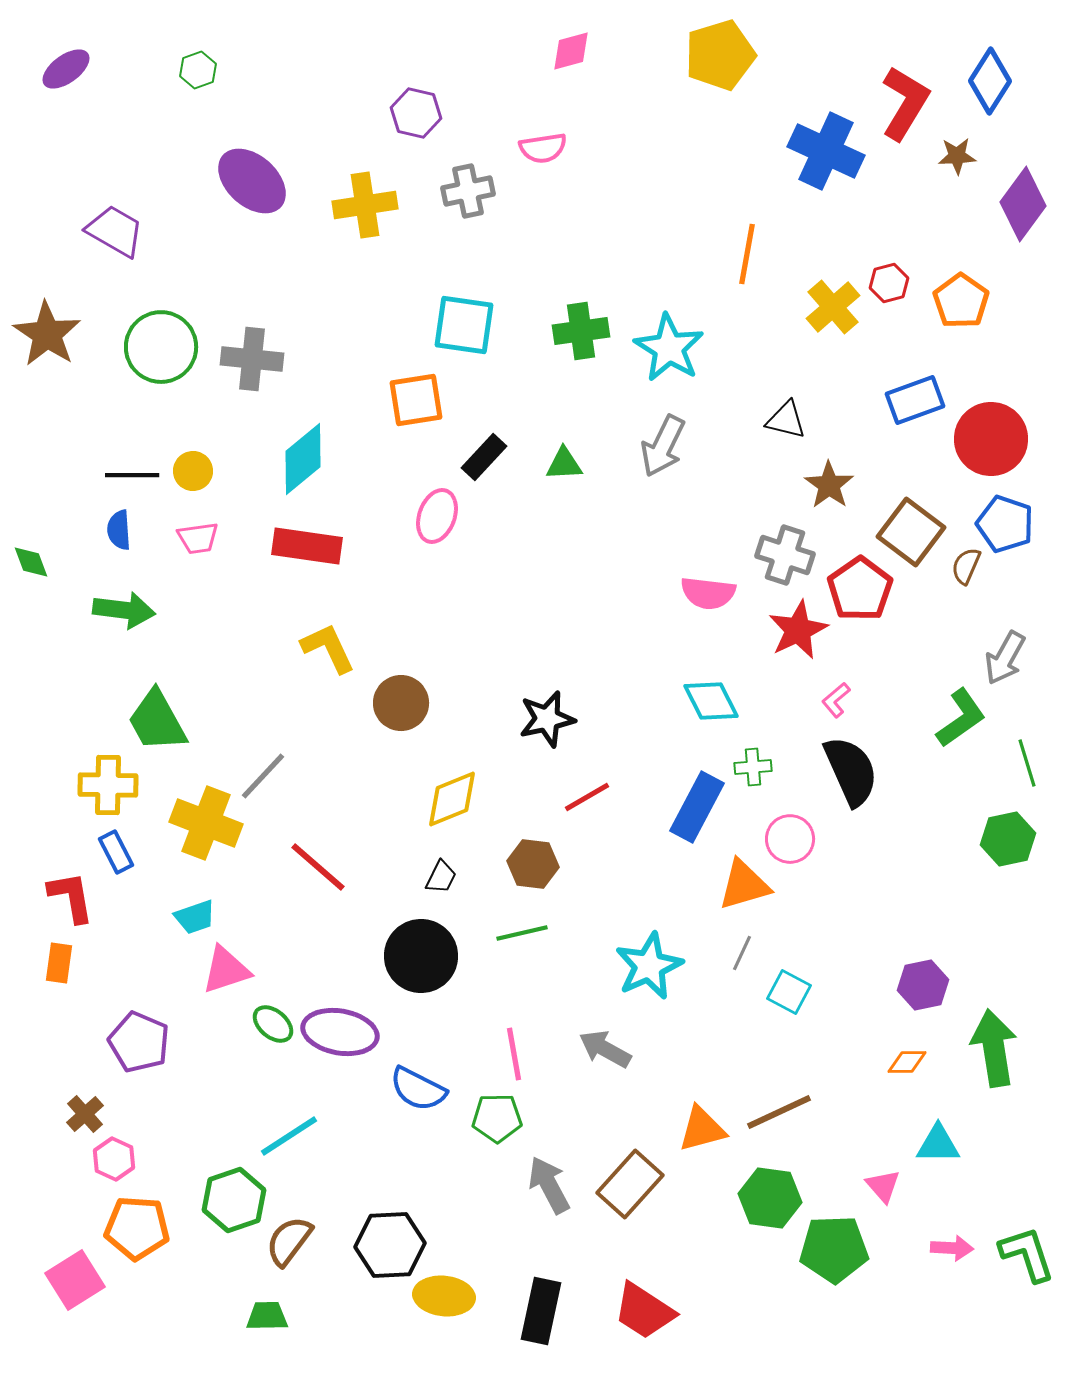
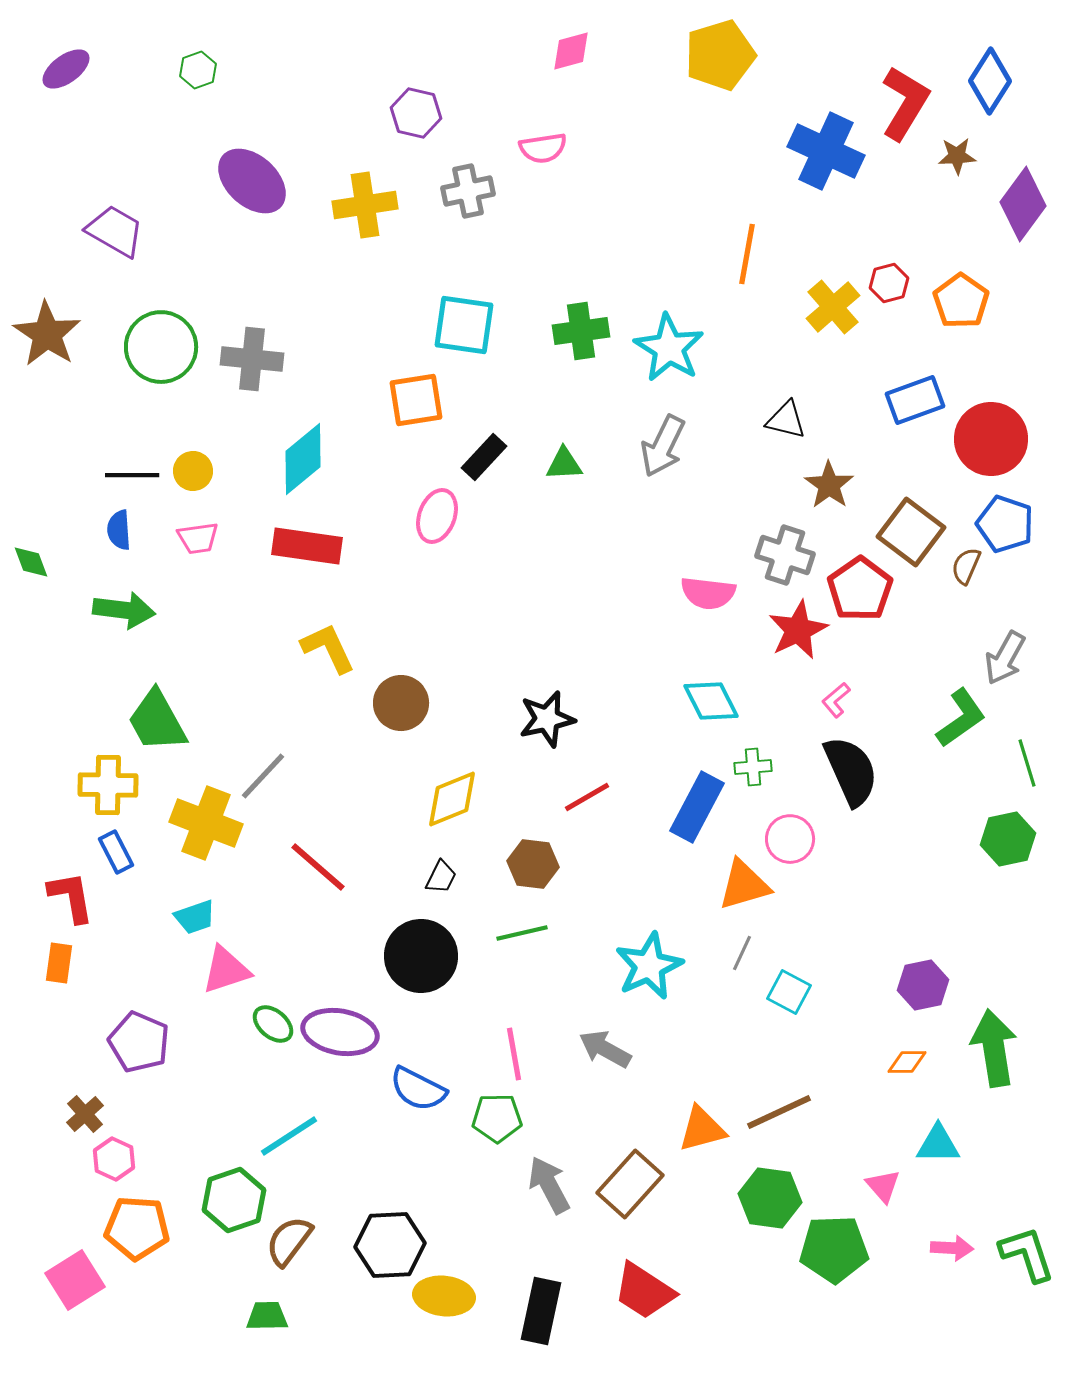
red trapezoid at (644, 1311): moved 20 px up
